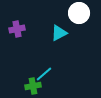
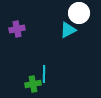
cyan triangle: moved 9 px right, 3 px up
cyan line: rotated 48 degrees counterclockwise
green cross: moved 2 px up
